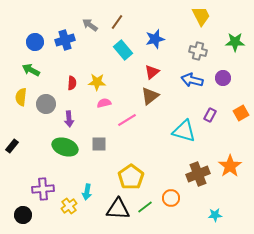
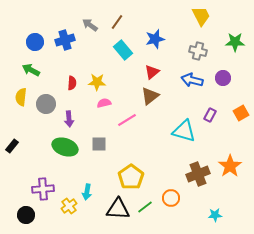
black circle: moved 3 px right
